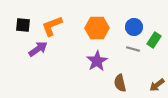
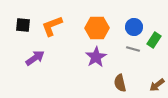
purple arrow: moved 3 px left, 9 px down
purple star: moved 1 px left, 4 px up
